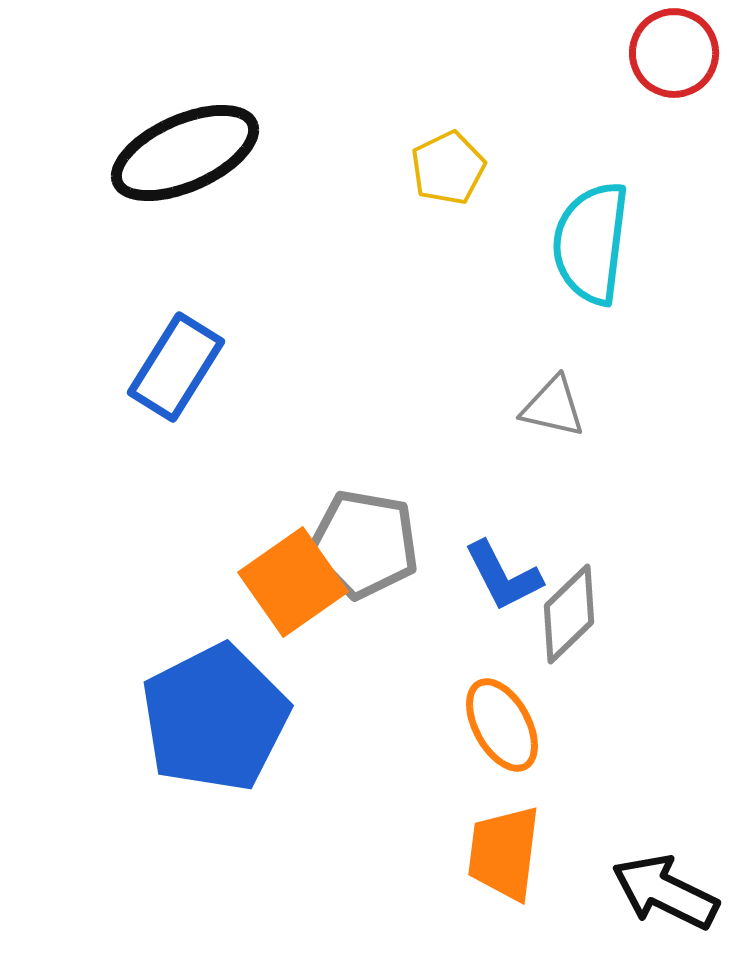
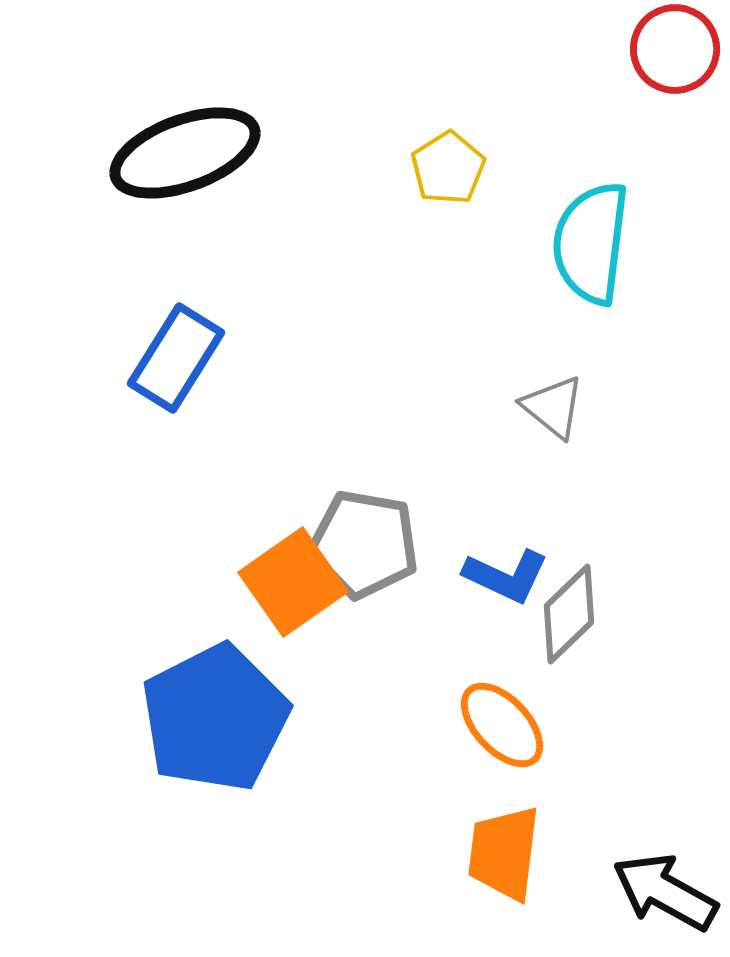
red circle: moved 1 px right, 4 px up
black ellipse: rotated 4 degrees clockwise
yellow pentagon: rotated 6 degrees counterclockwise
blue rectangle: moved 9 px up
gray triangle: rotated 26 degrees clockwise
blue L-shape: moved 3 px right; rotated 38 degrees counterclockwise
orange ellipse: rotated 14 degrees counterclockwise
black arrow: rotated 3 degrees clockwise
